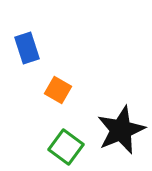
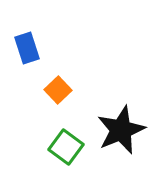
orange square: rotated 16 degrees clockwise
